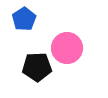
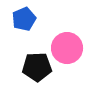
blue pentagon: rotated 10 degrees clockwise
